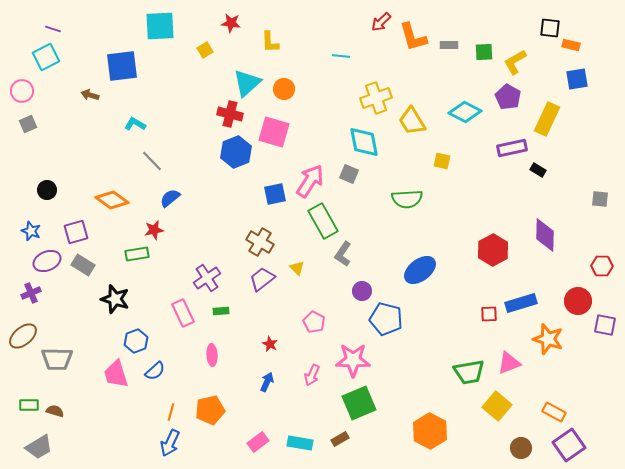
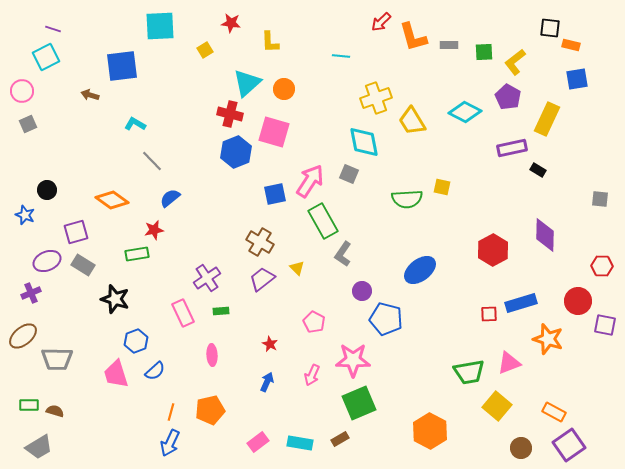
yellow L-shape at (515, 62): rotated 8 degrees counterclockwise
yellow square at (442, 161): moved 26 px down
blue star at (31, 231): moved 6 px left, 16 px up
